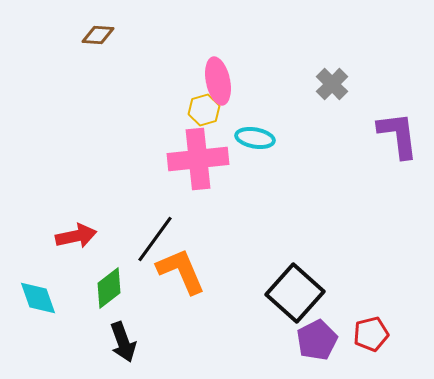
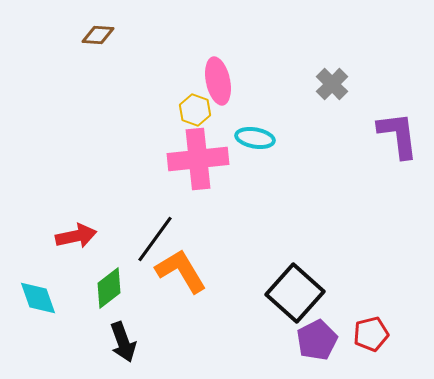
yellow hexagon: moved 9 px left; rotated 24 degrees counterclockwise
orange L-shape: rotated 8 degrees counterclockwise
